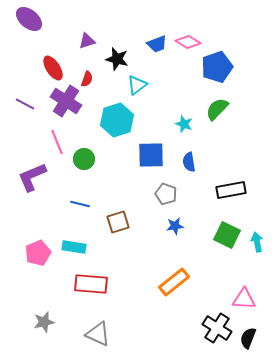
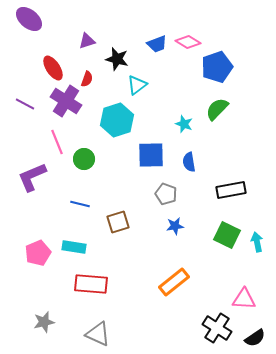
black semicircle: moved 7 px right; rotated 145 degrees counterclockwise
